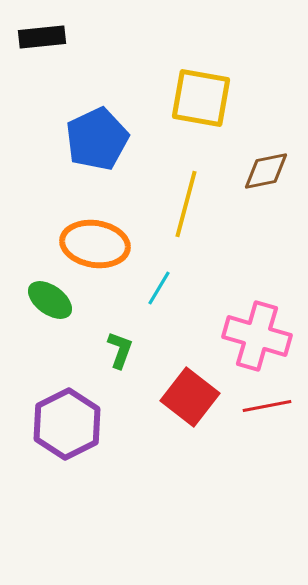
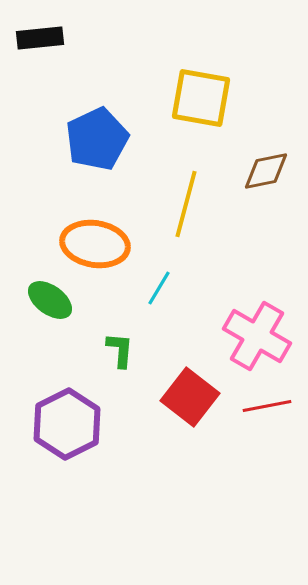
black rectangle: moved 2 px left, 1 px down
pink cross: rotated 14 degrees clockwise
green L-shape: rotated 15 degrees counterclockwise
